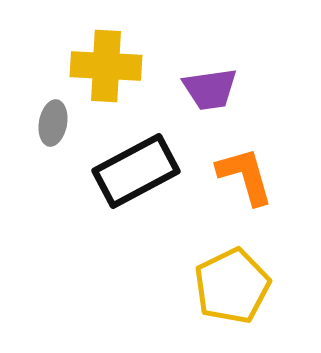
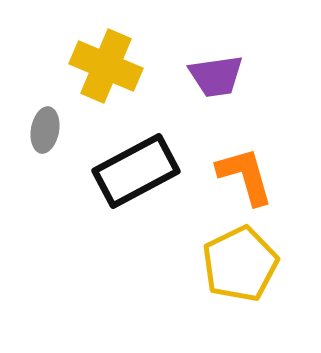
yellow cross: rotated 20 degrees clockwise
purple trapezoid: moved 6 px right, 13 px up
gray ellipse: moved 8 px left, 7 px down
yellow pentagon: moved 8 px right, 22 px up
